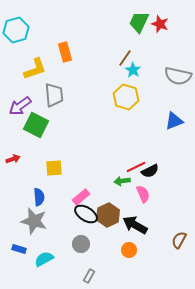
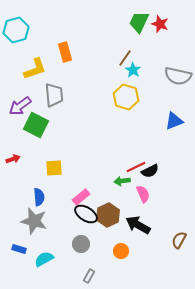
black arrow: moved 3 px right
orange circle: moved 8 px left, 1 px down
